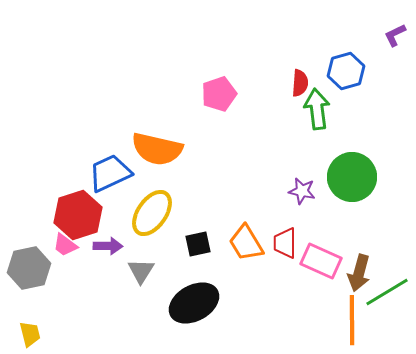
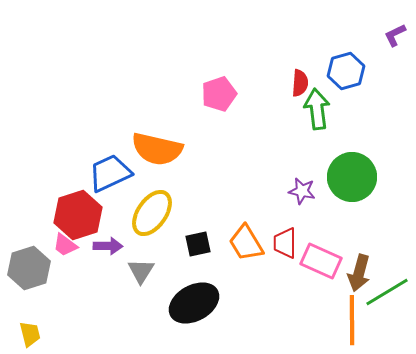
gray hexagon: rotated 6 degrees counterclockwise
